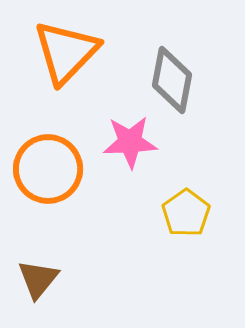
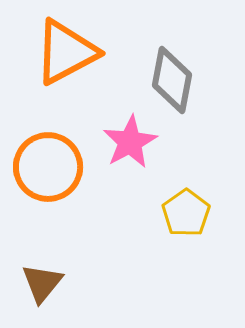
orange triangle: rotated 18 degrees clockwise
pink star: rotated 26 degrees counterclockwise
orange circle: moved 2 px up
brown triangle: moved 4 px right, 4 px down
